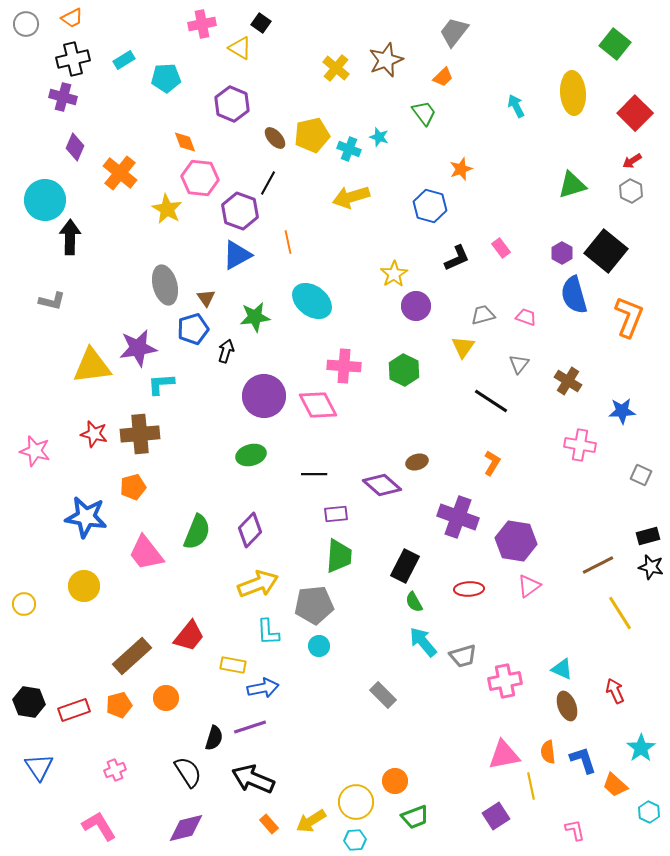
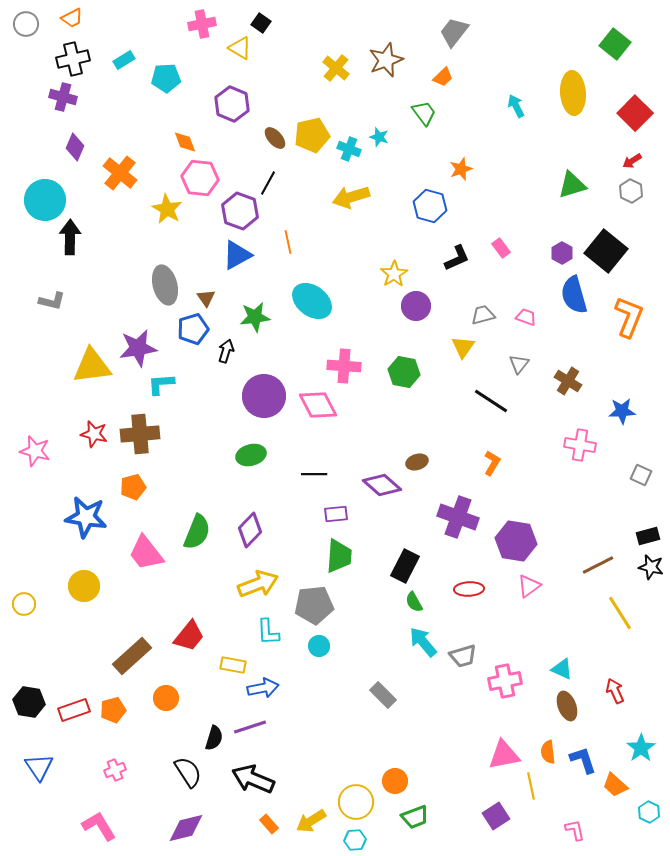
green hexagon at (404, 370): moved 2 px down; rotated 16 degrees counterclockwise
orange pentagon at (119, 705): moved 6 px left, 5 px down
